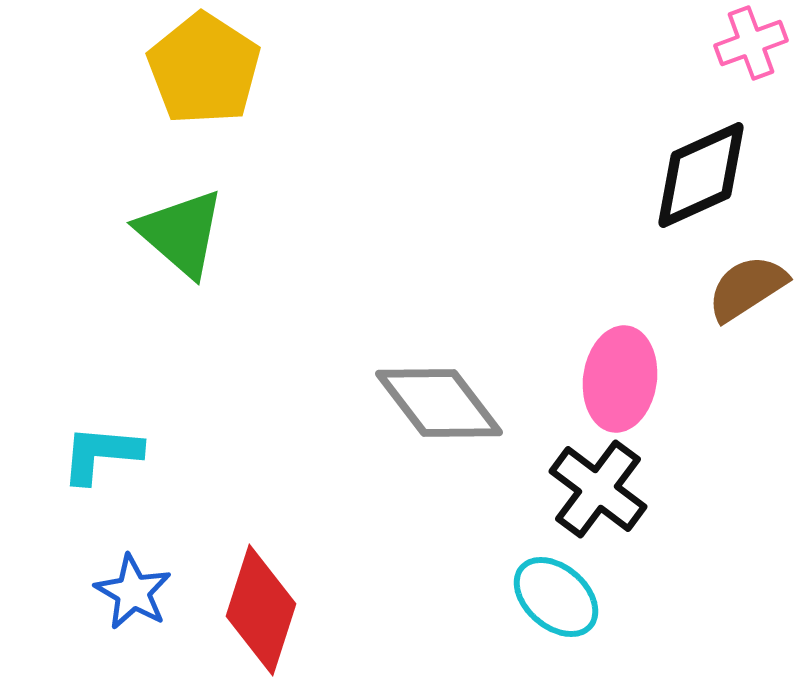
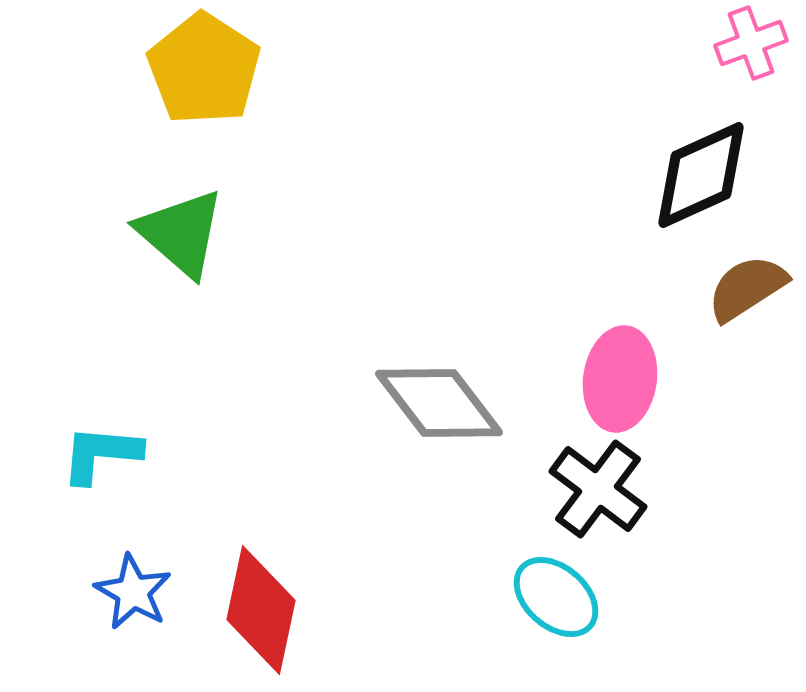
red diamond: rotated 6 degrees counterclockwise
